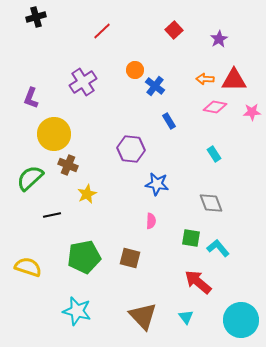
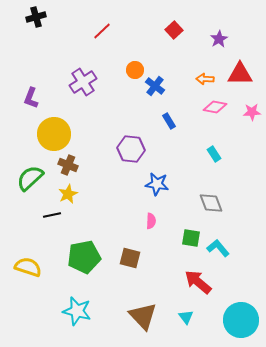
red triangle: moved 6 px right, 6 px up
yellow star: moved 19 px left
